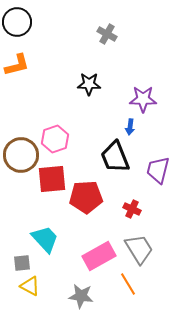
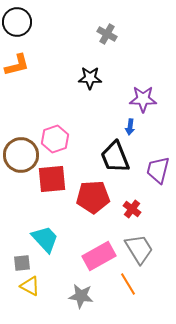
black star: moved 1 px right, 6 px up
red pentagon: moved 7 px right
red cross: rotated 12 degrees clockwise
